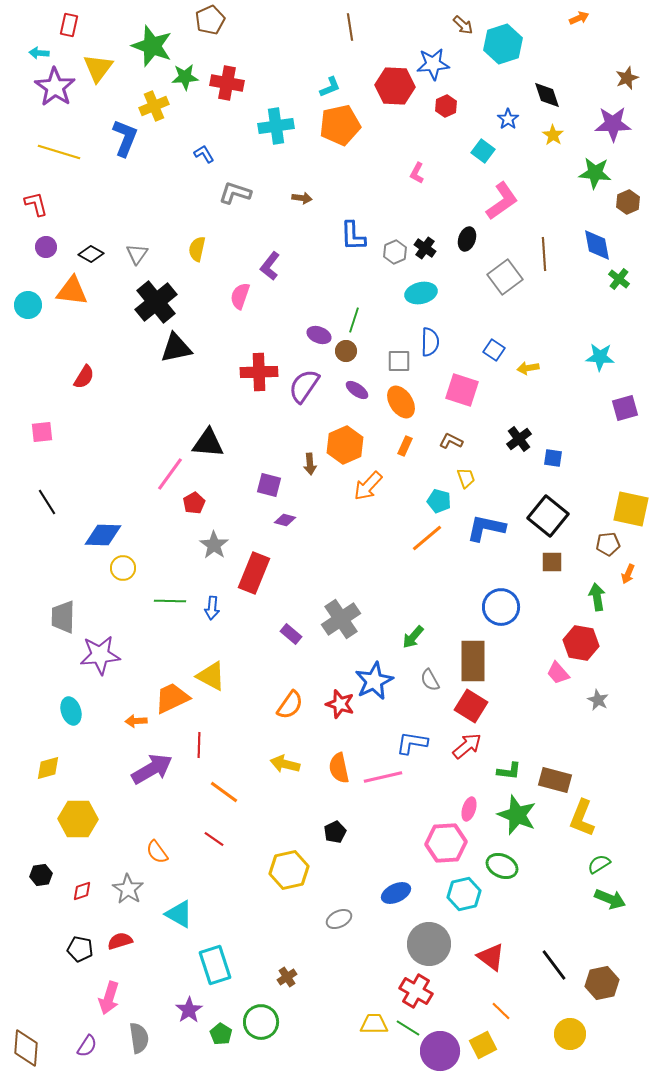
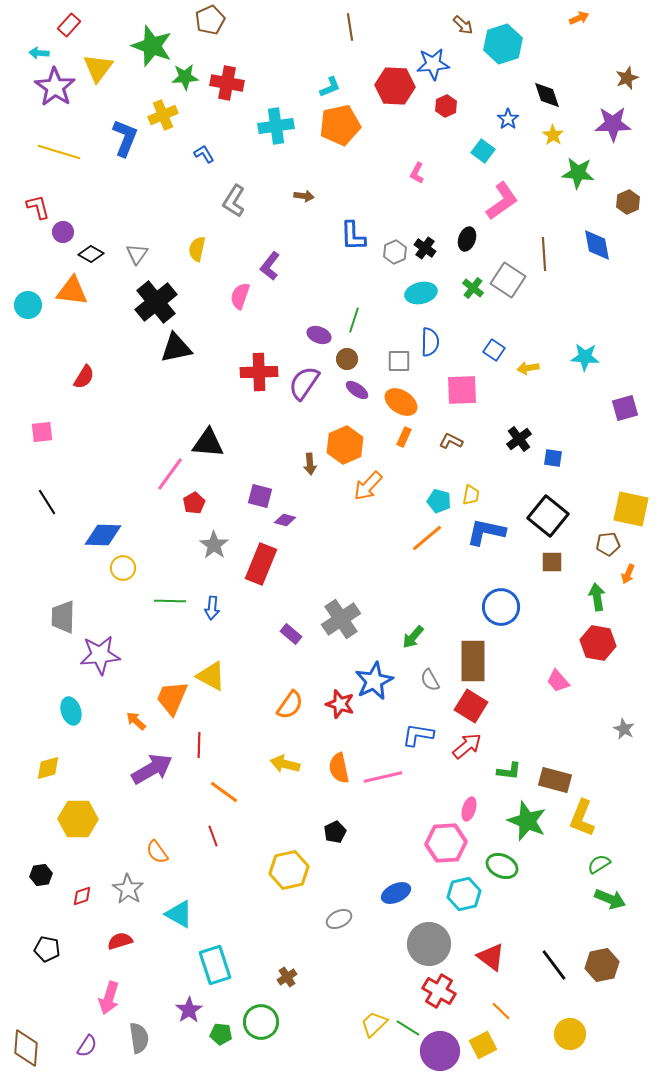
red rectangle at (69, 25): rotated 30 degrees clockwise
yellow cross at (154, 106): moved 9 px right, 9 px down
green star at (595, 173): moved 17 px left
gray L-shape at (235, 193): moved 1 px left, 8 px down; rotated 76 degrees counterclockwise
brown arrow at (302, 198): moved 2 px right, 2 px up
red L-shape at (36, 204): moved 2 px right, 3 px down
purple circle at (46, 247): moved 17 px right, 15 px up
gray square at (505, 277): moved 3 px right, 3 px down; rotated 20 degrees counterclockwise
green cross at (619, 279): moved 146 px left, 9 px down
brown circle at (346, 351): moved 1 px right, 8 px down
cyan star at (600, 357): moved 15 px left
purple semicircle at (304, 386): moved 3 px up
pink square at (462, 390): rotated 20 degrees counterclockwise
orange ellipse at (401, 402): rotated 24 degrees counterclockwise
orange rectangle at (405, 446): moved 1 px left, 9 px up
yellow trapezoid at (466, 478): moved 5 px right, 17 px down; rotated 30 degrees clockwise
purple square at (269, 485): moved 9 px left, 11 px down
blue L-shape at (486, 528): moved 4 px down
red rectangle at (254, 573): moved 7 px right, 9 px up
red hexagon at (581, 643): moved 17 px right
pink trapezoid at (558, 673): moved 8 px down
orange trapezoid at (172, 698): rotated 42 degrees counterclockwise
gray star at (598, 700): moved 26 px right, 29 px down
orange arrow at (136, 721): rotated 45 degrees clockwise
blue L-shape at (412, 743): moved 6 px right, 8 px up
green star at (517, 815): moved 10 px right, 6 px down
red line at (214, 839): moved 1 px left, 3 px up; rotated 35 degrees clockwise
red diamond at (82, 891): moved 5 px down
black pentagon at (80, 949): moved 33 px left
brown hexagon at (602, 983): moved 18 px up
red cross at (416, 991): moved 23 px right
yellow trapezoid at (374, 1024): rotated 44 degrees counterclockwise
green pentagon at (221, 1034): rotated 25 degrees counterclockwise
